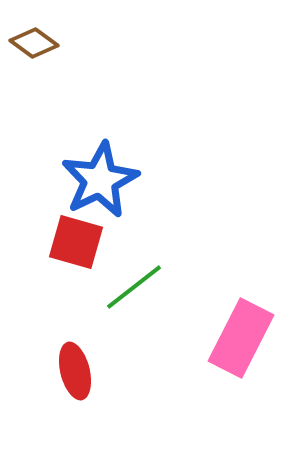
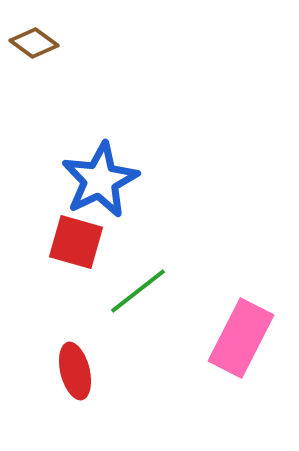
green line: moved 4 px right, 4 px down
